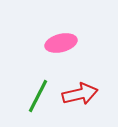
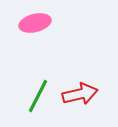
pink ellipse: moved 26 px left, 20 px up
